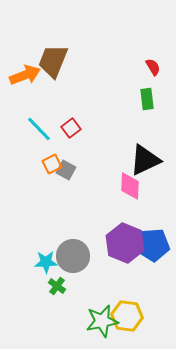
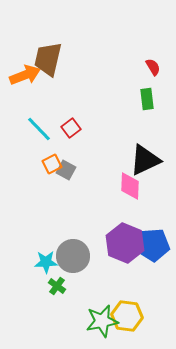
brown trapezoid: moved 5 px left, 2 px up; rotated 9 degrees counterclockwise
